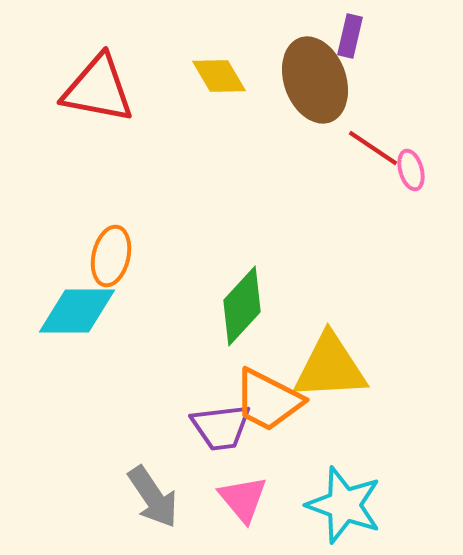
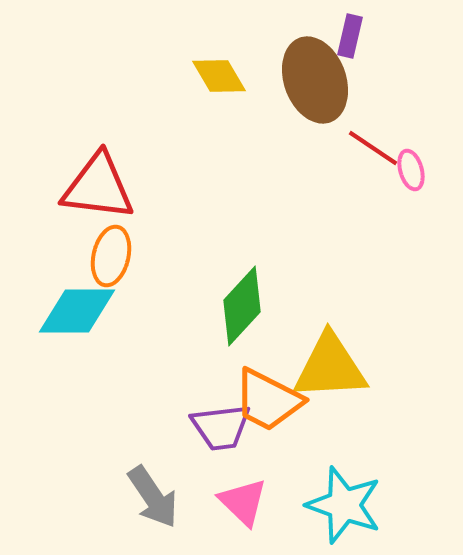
red triangle: moved 98 px down; rotated 4 degrees counterclockwise
pink triangle: moved 3 px down; rotated 6 degrees counterclockwise
